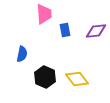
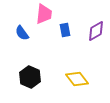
pink trapezoid: rotated 10 degrees clockwise
purple diamond: rotated 25 degrees counterclockwise
blue semicircle: moved 21 px up; rotated 133 degrees clockwise
black hexagon: moved 15 px left
